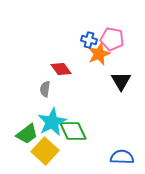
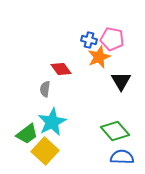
orange star: moved 3 px down
green diamond: moved 42 px right; rotated 16 degrees counterclockwise
